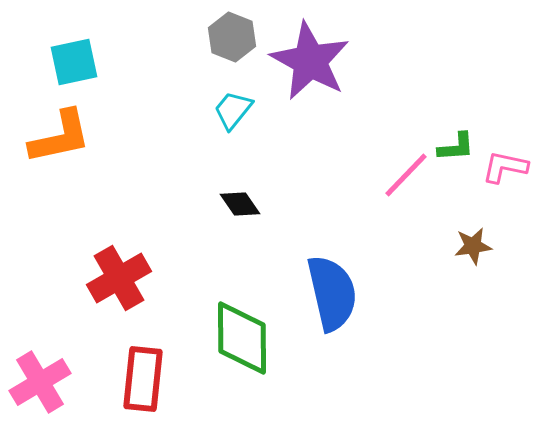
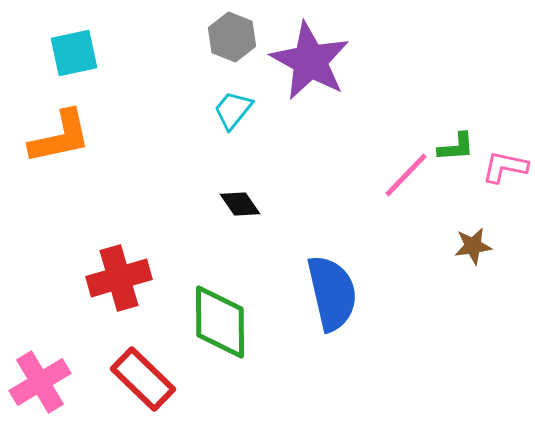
cyan square: moved 9 px up
red cross: rotated 14 degrees clockwise
green diamond: moved 22 px left, 16 px up
red rectangle: rotated 52 degrees counterclockwise
